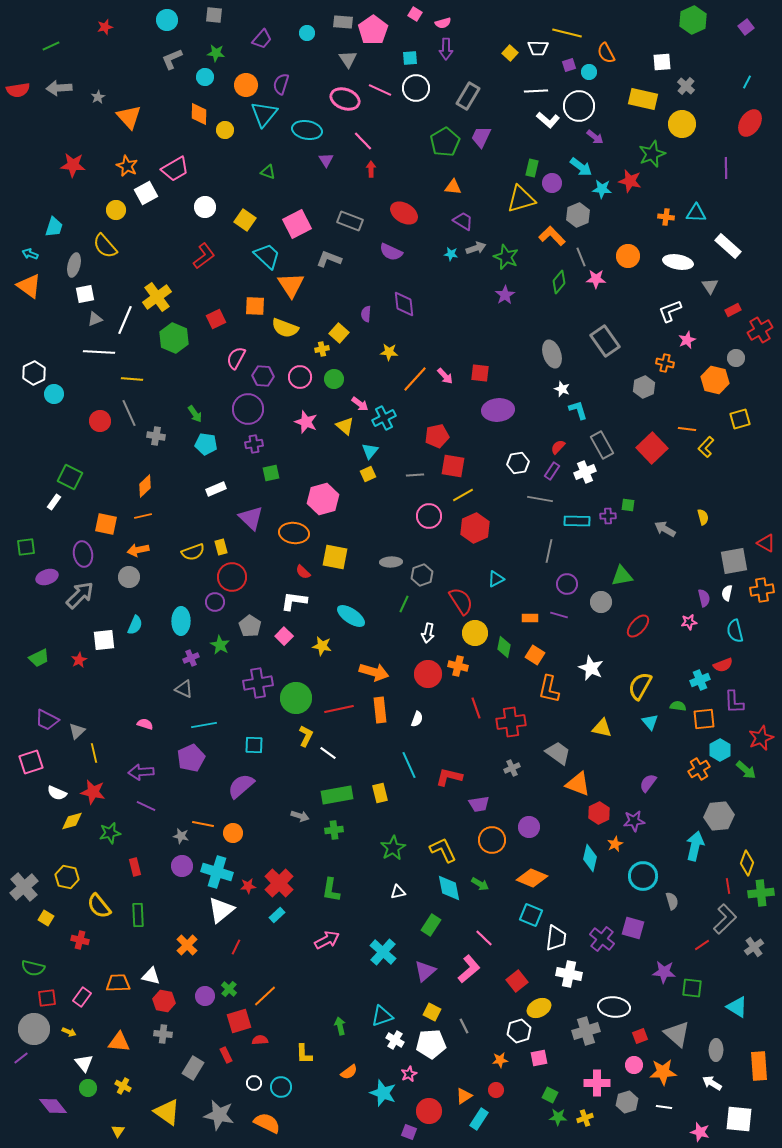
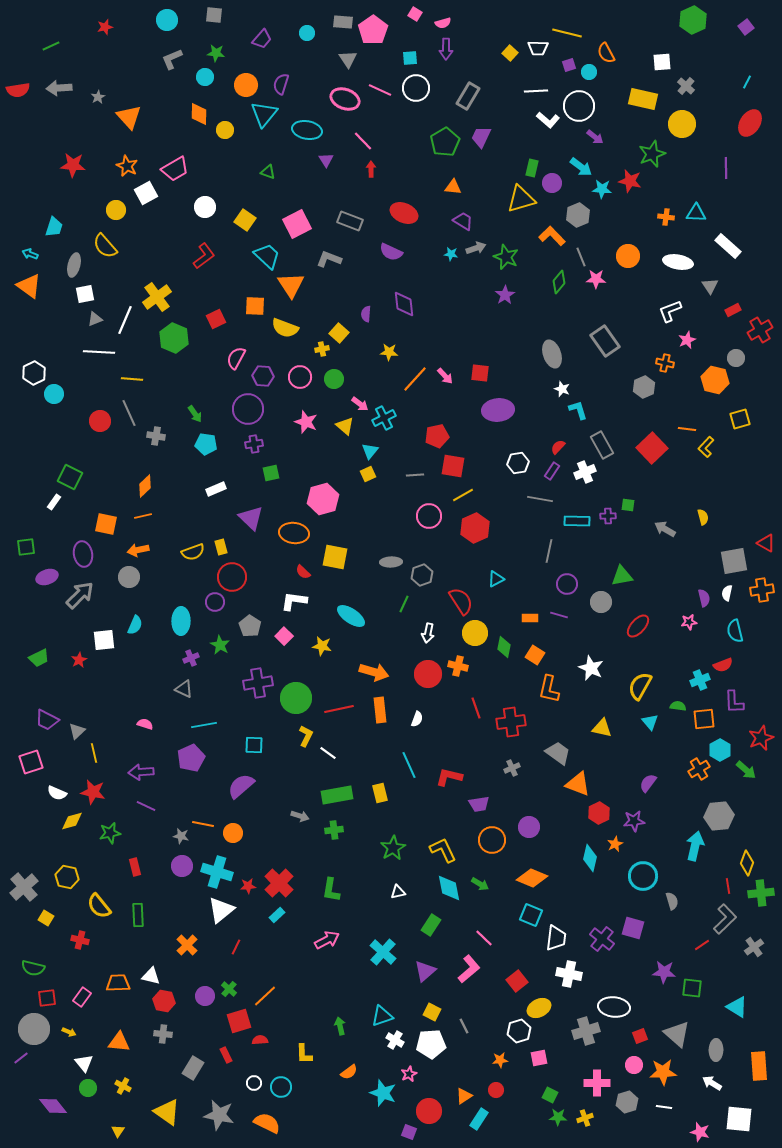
red ellipse at (404, 213): rotated 8 degrees counterclockwise
